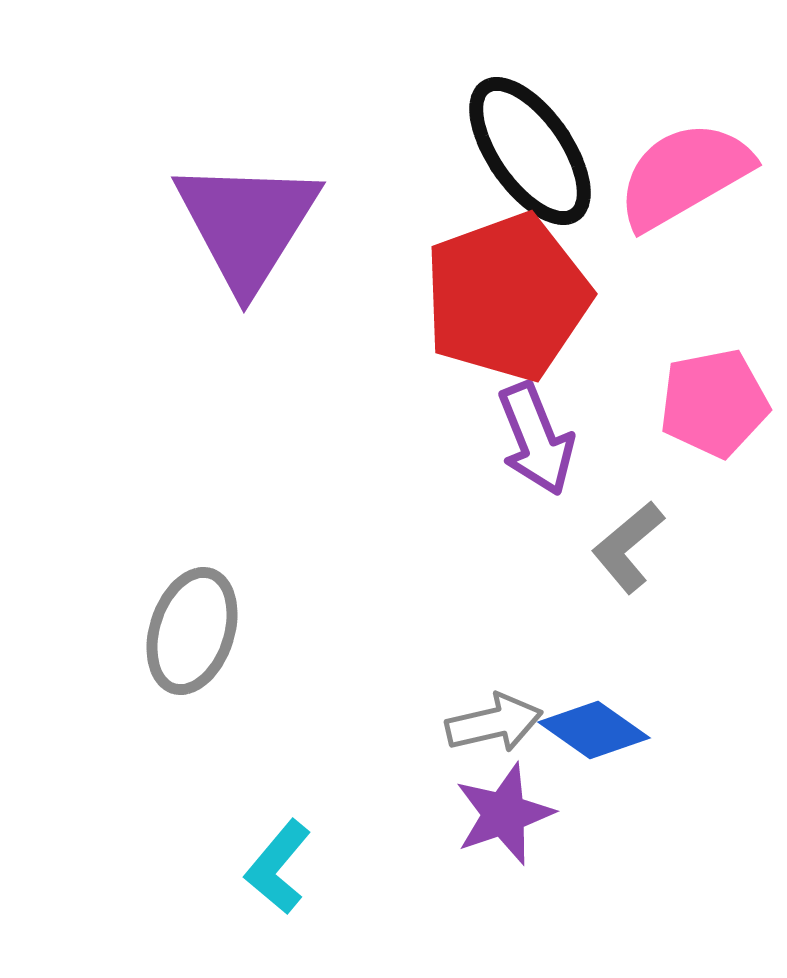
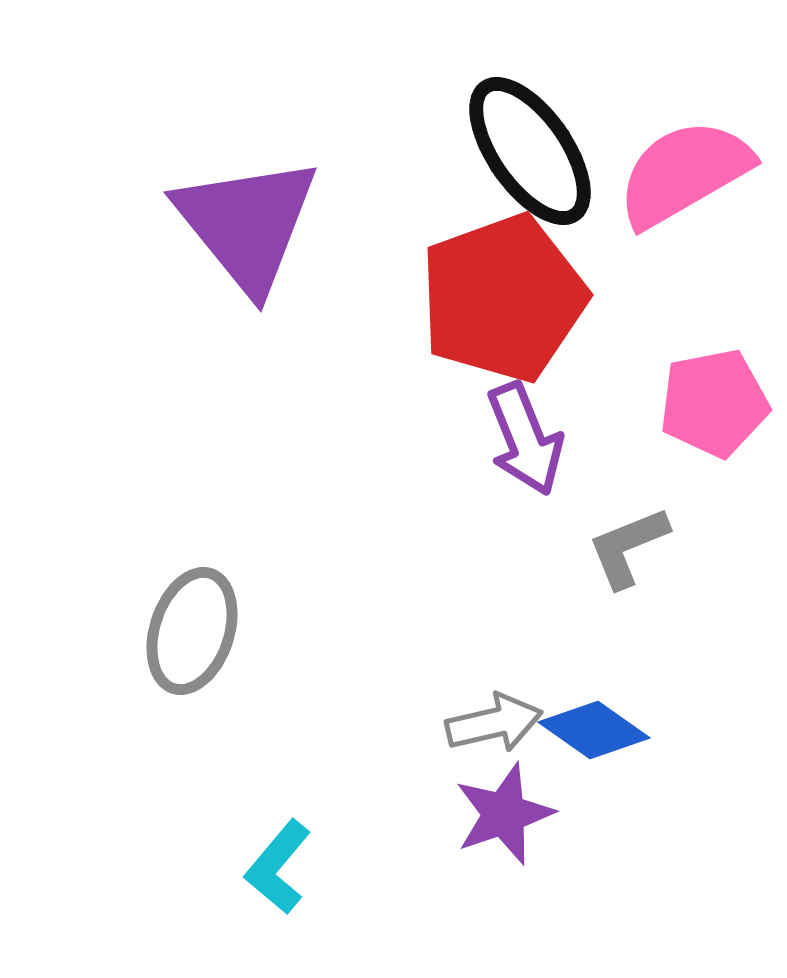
pink semicircle: moved 2 px up
purple triangle: rotated 11 degrees counterclockwise
red pentagon: moved 4 px left, 1 px down
purple arrow: moved 11 px left
gray L-shape: rotated 18 degrees clockwise
